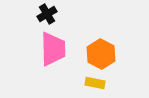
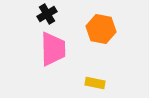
orange hexagon: moved 25 px up; rotated 16 degrees counterclockwise
